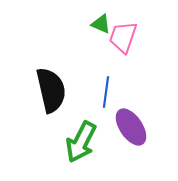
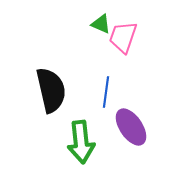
green arrow: rotated 33 degrees counterclockwise
